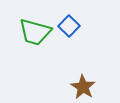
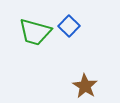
brown star: moved 2 px right, 1 px up
